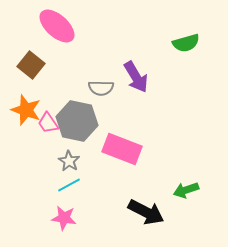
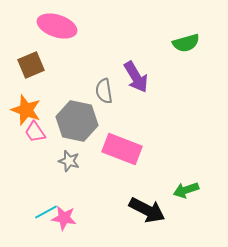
pink ellipse: rotated 24 degrees counterclockwise
brown square: rotated 28 degrees clockwise
gray semicircle: moved 3 px right, 3 px down; rotated 80 degrees clockwise
pink trapezoid: moved 13 px left, 9 px down
gray star: rotated 15 degrees counterclockwise
cyan line: moved 23 px left, 27 px down
black arrow: moved 1 px right, 2 px up
